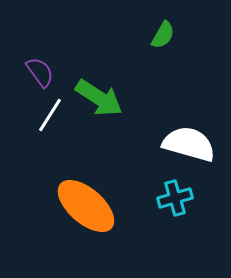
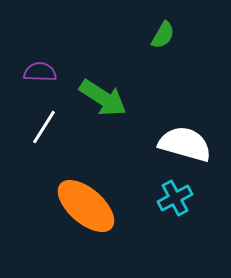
purple semicircle: rotated 52 degrees counterclockwise
green arrow: moved 4 px right
white line: moved 6 px left, 12 px down
white semicircle: moved 4 px left
cyan cross: rotated 12 degrees counterclockwise
